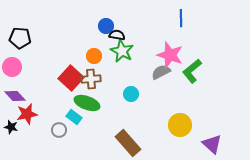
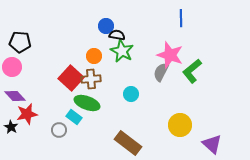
black pentagon: moved 4 px down
gray semicircle: rotated 36 degrees counterclockwise
black star: rotated 16 degrees clockwise
brown rectangle: rotated 12 degrees counterclockwise
